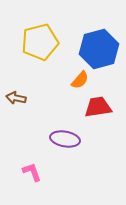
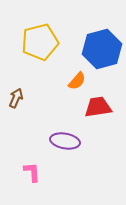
blue hexagon: moved 3 px right
orange semicircle: moved 3 px left, 1 px down
brown arrow: rotated 102 degrees clockwise
purple ellipse: moved 2 px down
pink L-shape: rotated 15 degrees clockwise
